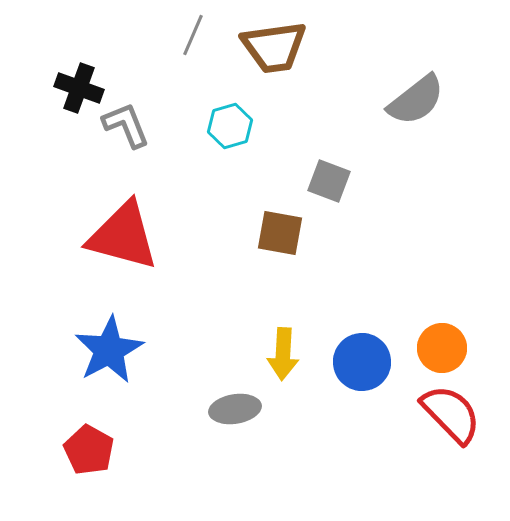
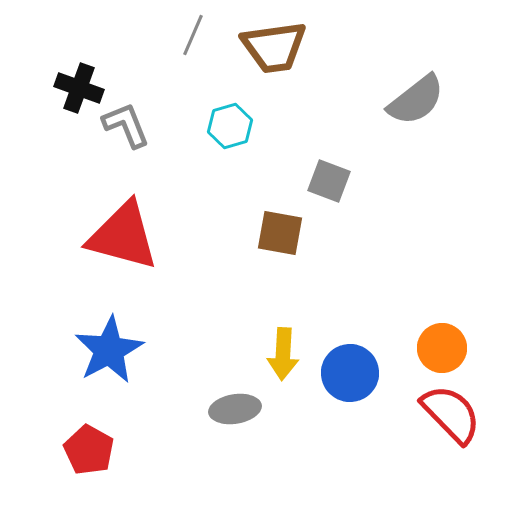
blue circle: moved 12 px left, 11 px down
